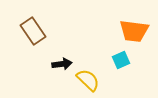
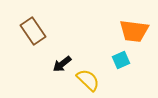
black arrow: rotated 150 degrees clockwise
